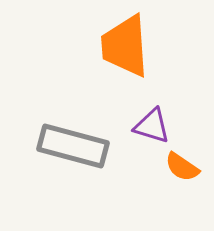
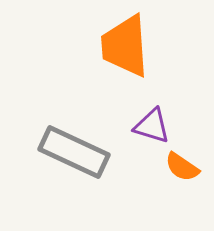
gray rectangle: moved 1 px right, 6 px down; rotated 10 degrees clockwise
